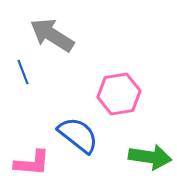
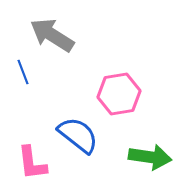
pink L-shape: rotated 78 degrees clockwise
